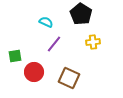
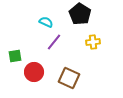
black pentagon: moved 1 px left
purple line: moved 2 px up
